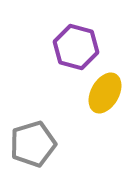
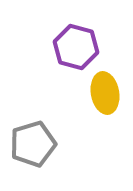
yellow ellipse: rotated 39 degrees counterclockwise
